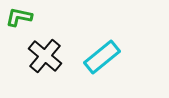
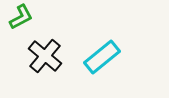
green L-shape: moved 2 px right; rotated 140 degrees clockwise
